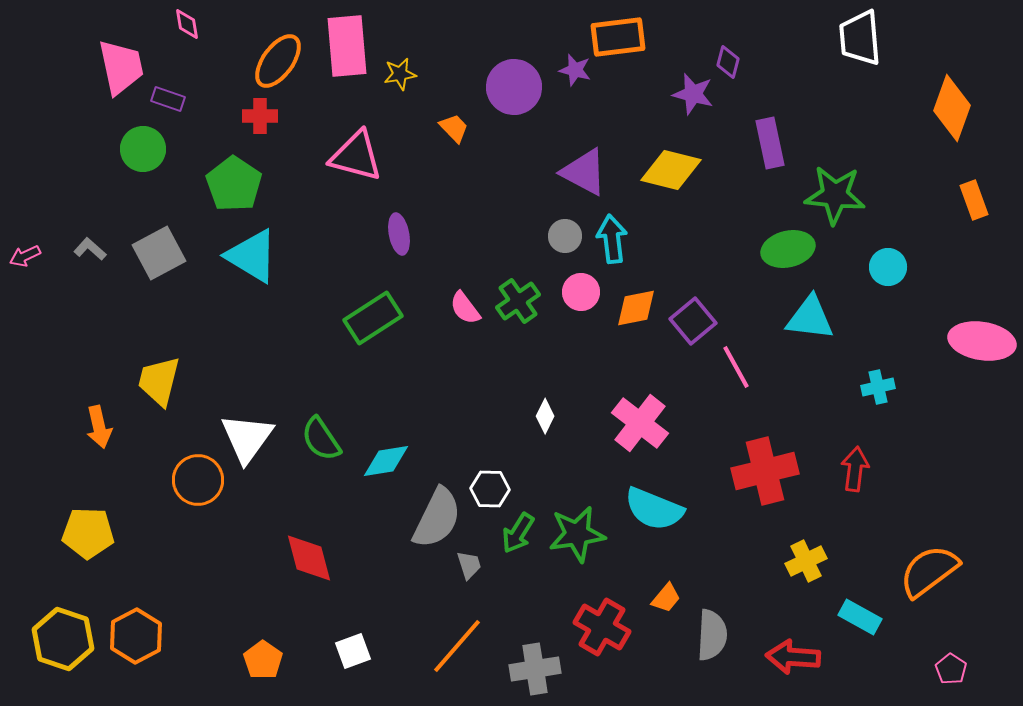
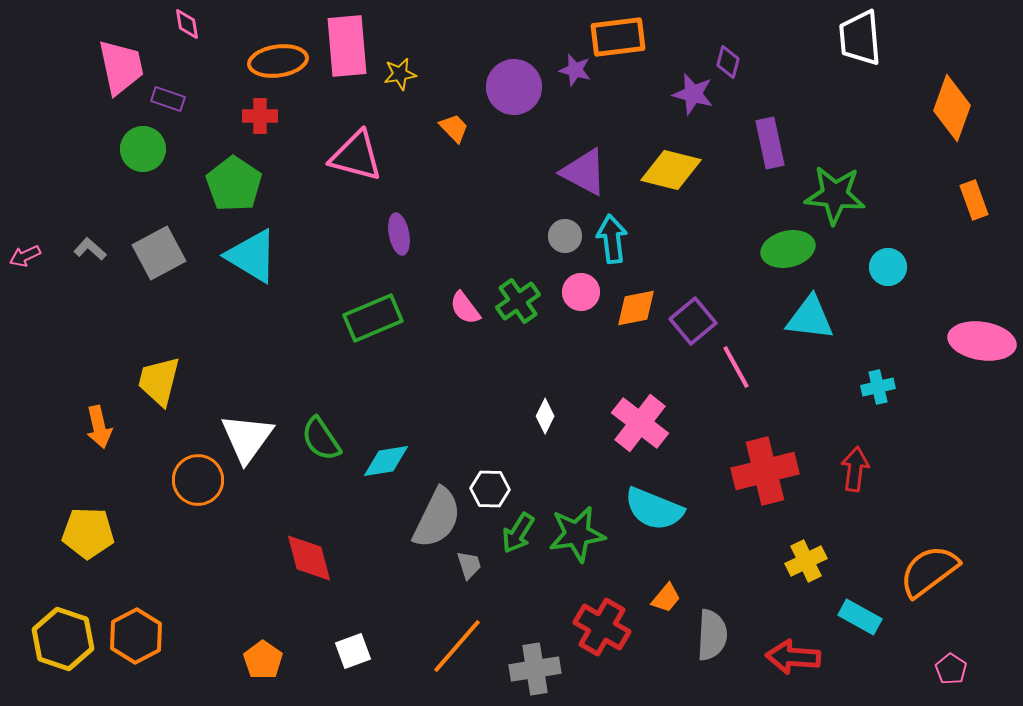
orange ellipse at (278, 61): rotated 46 degrees clockwise
green rectangle at (373, 318): rotated 10 degrees clockwise
